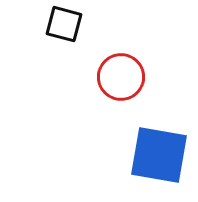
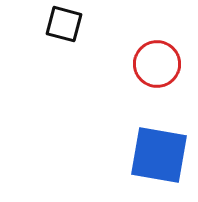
red circle: moved 36 px right, 13 px up
